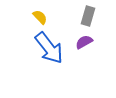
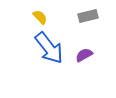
gray rectangle: rotated 60 degrees clockwise
purple semicircle: moved 13 px down
